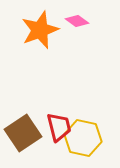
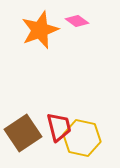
yellow hexagon: moved 1 px left
